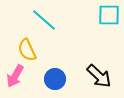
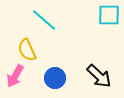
blue circle: moved 1 px up
